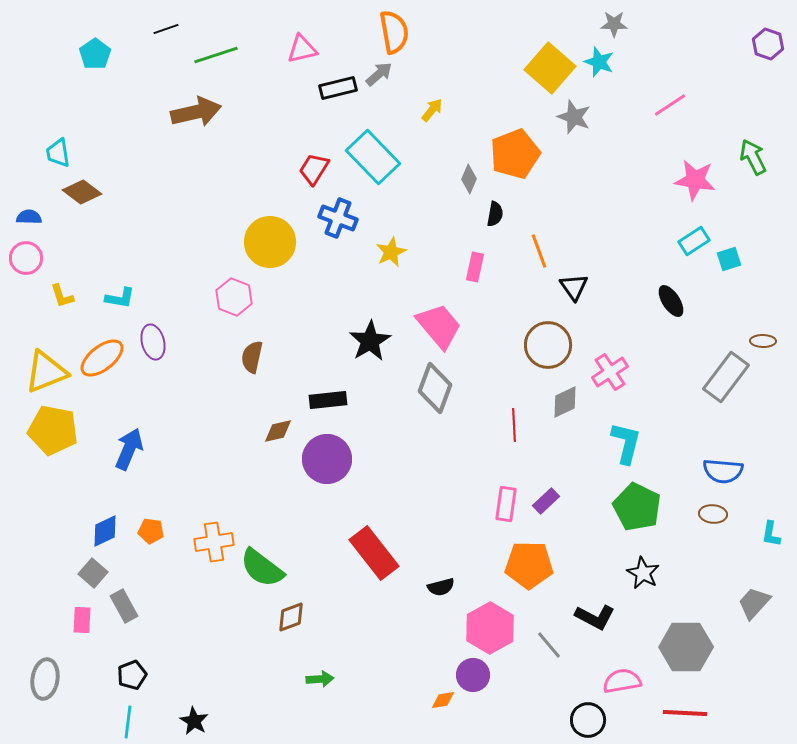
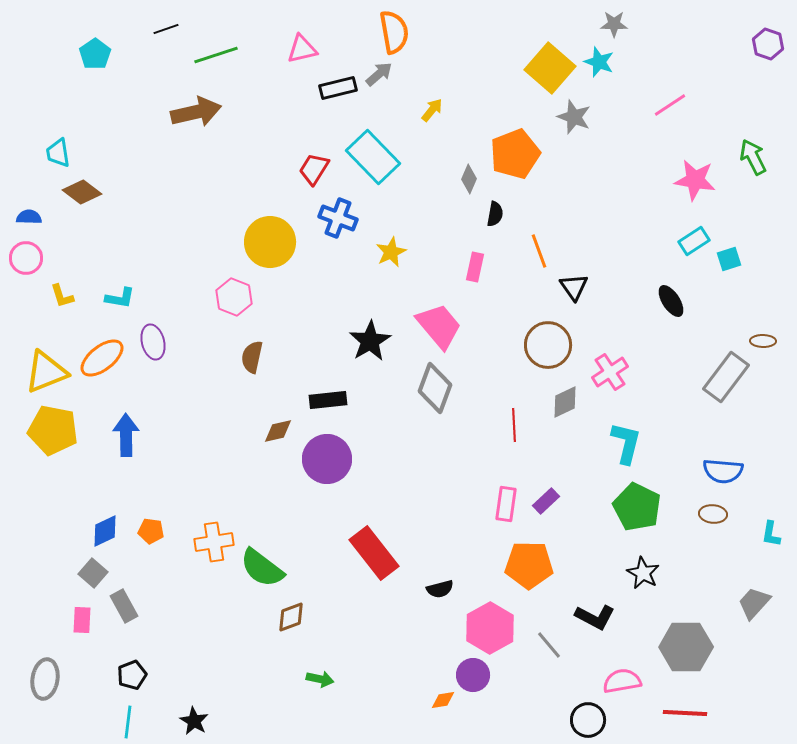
blue arrow at (129, 449): moved 3 px left, 14 px up; rotated 24 degrees counterclockwise
black semicircle at (441, 587): moved 1 px left, 2 px down
green arrow at (320, 679): rotated 16 degrees clockwise
